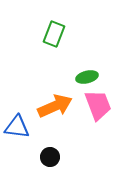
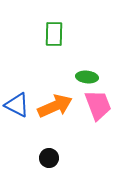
green rectangle: rotated 20 degrees counterclockwise
green ellipse: rotated 20 degrees clockwise
blue triangle: moved 22 px up; rotated 20 degrees clockwise
black circle: moved 1 px left, 1 px down
